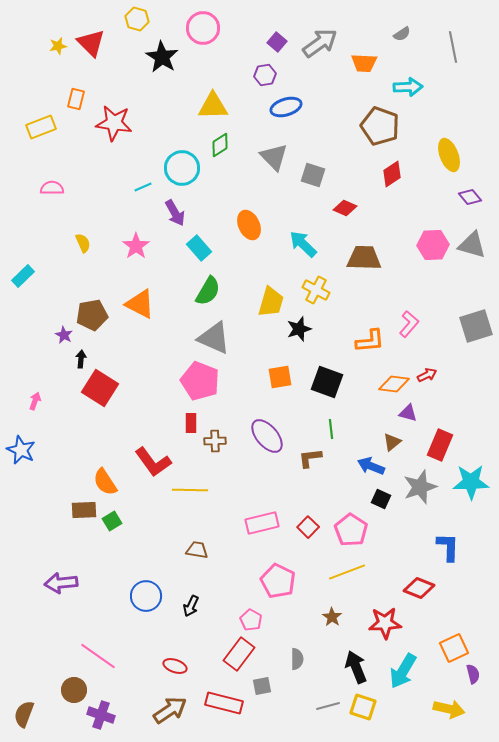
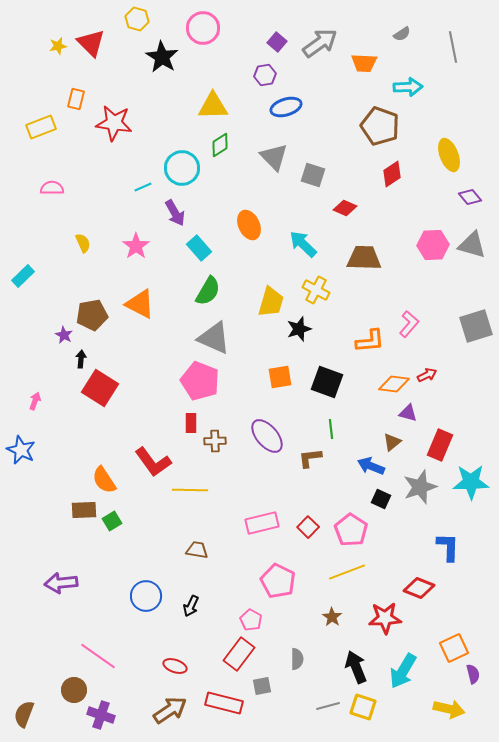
orange semicircle at (105, 482): moved 1 px left, 2 px up
red star at (385, 623): moved 5 px up
